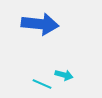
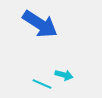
blue arrow: rotated 27 degrees clockwise
